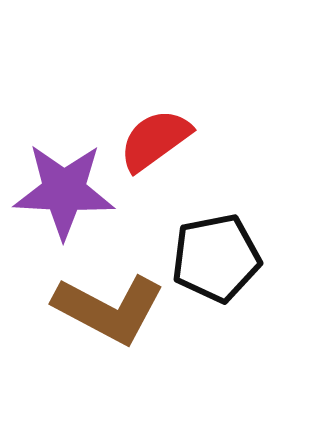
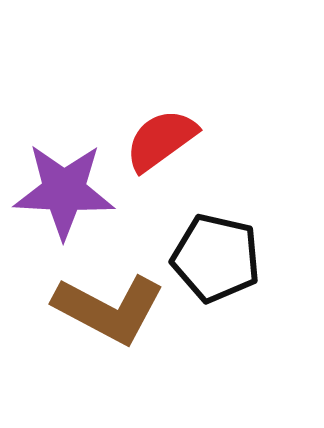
red semicircle: moved 6 px right
black pentagon: rotated 24 degrees clockwise
